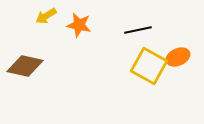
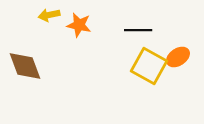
yellow arrow: moved 3 px right, 1 px up; rotated 20 degrees clockwise
black line: rotated 12 degrees clockwise
orange ellipse: rotated 10 degrees counterclockwise
brown diamond: rotated 57 degrees clockwise
